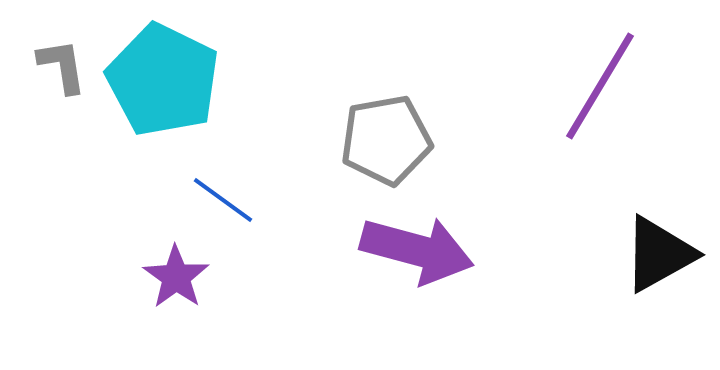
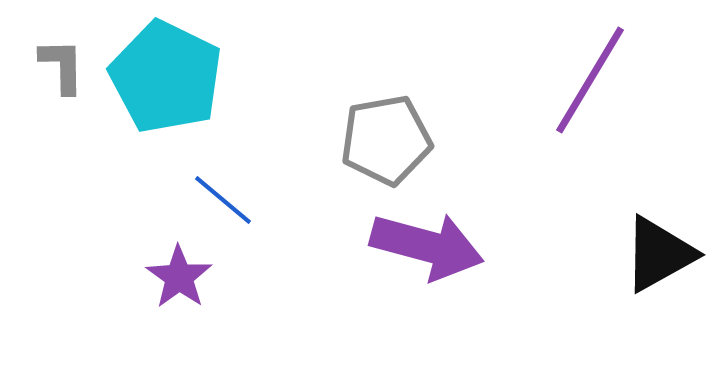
gray L-shape: rotated 8 degrees clockwise
cyan pentagon: moved 3 px right, 3 px up
purple line: moved 10 px left, 6 px up
blue line: rotated 4 degrees clockwise
purple arrow: moved 10 px right, 4 px up
purple star: moved 3 px right
